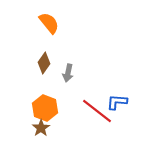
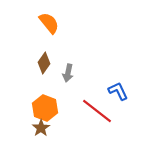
blue L-shape: moved 1 px right, 11 px up; rotated 60 degrees clockwise
